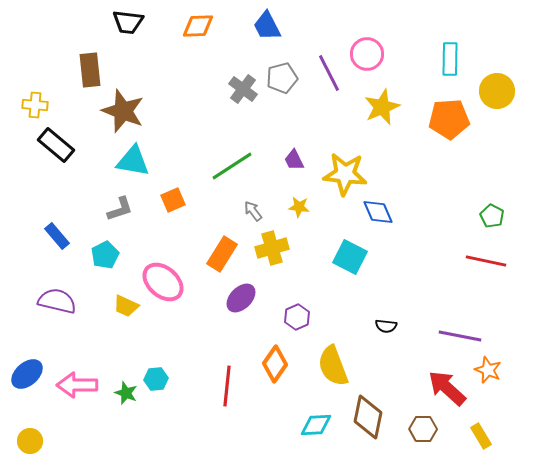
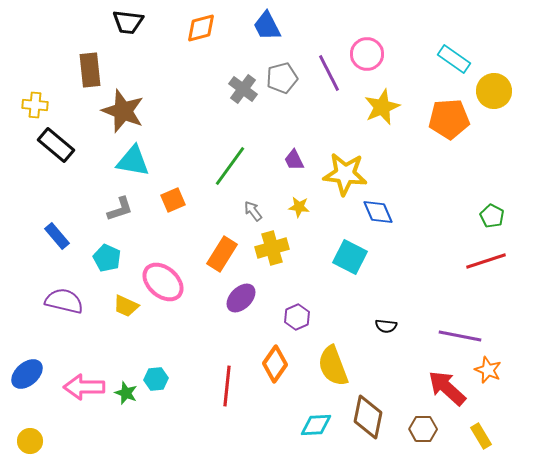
orange diamond at (198, 26): moved 3 px right, 2 px down; rotated 12 degrees counterclockwise
cyan rectangle at (450, 59): moved 4 px right; rotated 56 degrees counterclockwise
yellow circle at (497, 91): moved 3 px left
green line at (232, 166): moved 2 px left; rotated 21 degrees counterclockwise
cyan pentagon at (105, 255): moved 2 px right, 3 px down; rotated 20 degrees counterclockwise
red line at (486, 261): rotated 30 degrees counterclockwise
purple semicircle at (57, 301): moved 7 px right
pink arrow at (77, 385): moved 7 px right, 2 px down
